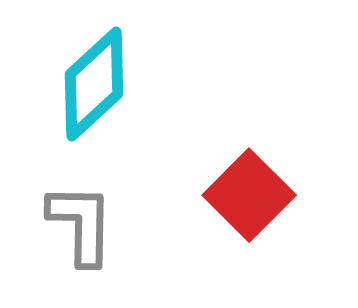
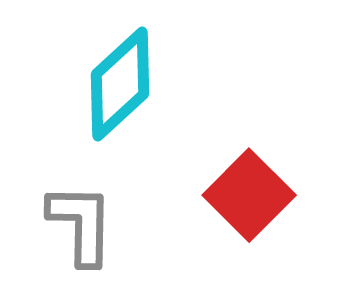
cyan diamond: moved 26 px right
